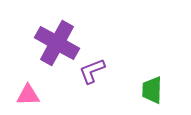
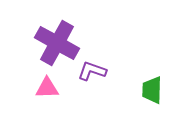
purple L-shape: rotated 40 degrees clockwise
pink triangle: moved 19 px right, 7 px up
